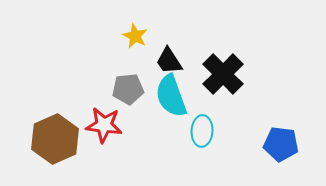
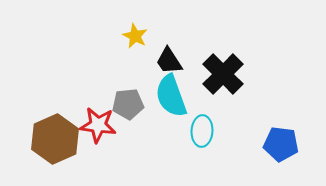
gray pentagon: moved 15 px down
red star: moved 6 px left
